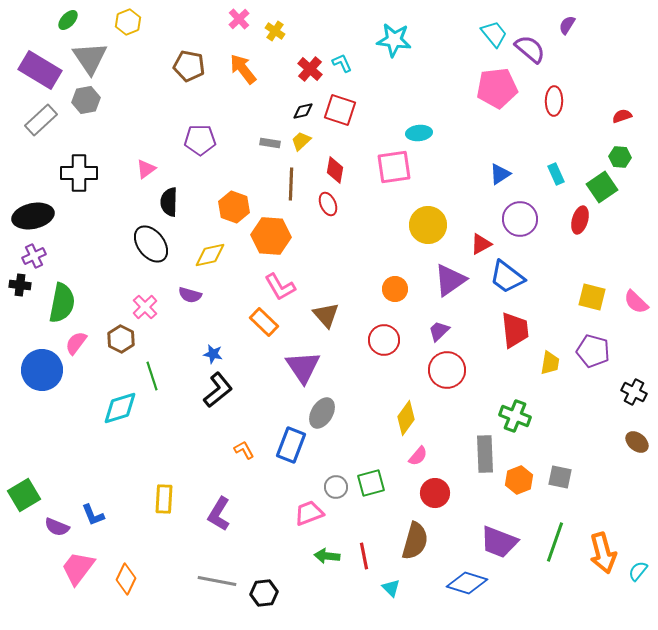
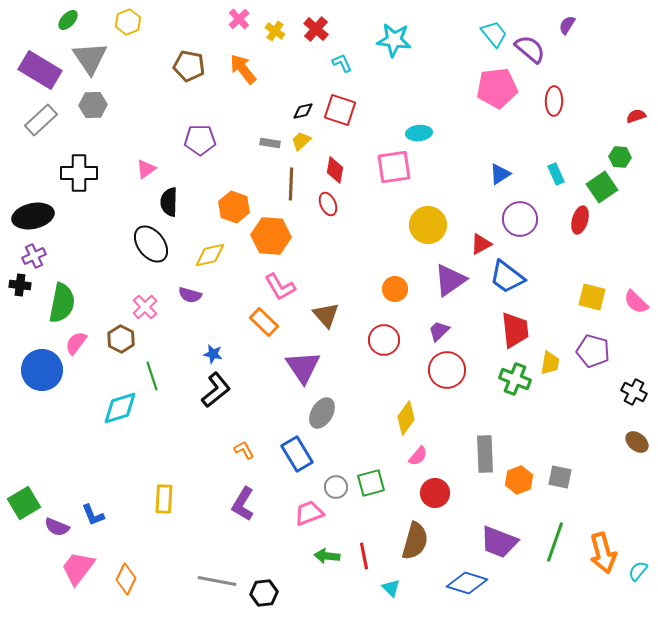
red cross at (310, 69): moved 6 px right, 40 px up
gray hexagon at (86, 100): moved 7 px right, 5 px down; rotated 8 degrees clockwise
red semicircle at (622, 116): moved 14 px right
black L-shape at (218, 390): moved 2 px left
green cross at (515, 416): moved 37 px up
blue rectangle at (291, 445): moved 6 px right, 9 px down; rotated 52 degrees counterclockwise
green square at (24, 495): moved 8 px down
purple L-shape at (219, 514): moved 24 px right, 10 px up
